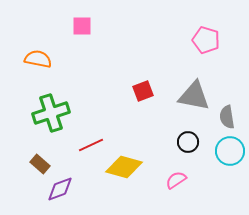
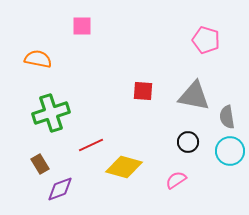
red square: rotated 25 degrees clockwise
brown rectangle: rotated 18 degrees clockwise
